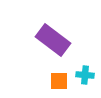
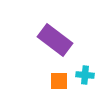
purple rectangle: moved 2 px right
